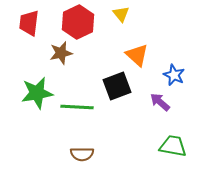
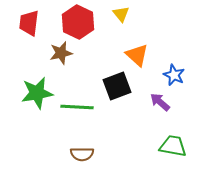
red hexagon: rotated 8 degrees counterclockwise
